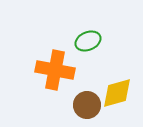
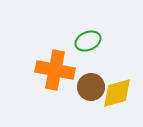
brown circle: moved 4 px right, 18 px up
